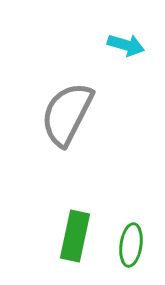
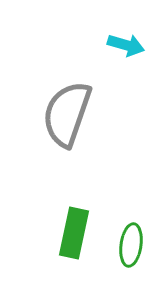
gray semicircle: rotated 8 degrees counterclockwise
green rectangle: moved 1 px left, 3 px up
